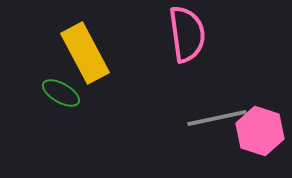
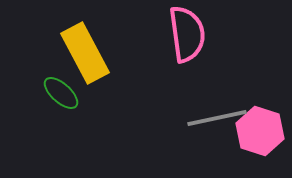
green ellipse: rotated 12 degrees clockwise
